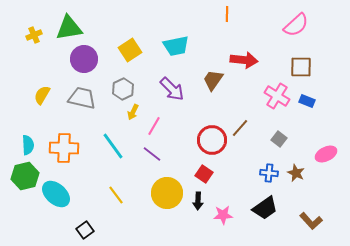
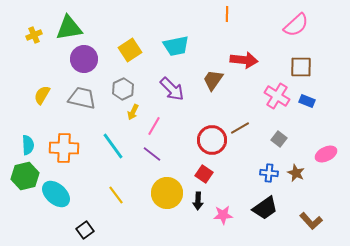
brown line: rotated 18 degrees clockwise
